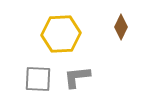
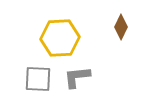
yellow hexagon: moved 1 px left, 4 px down
